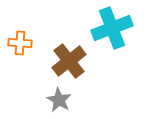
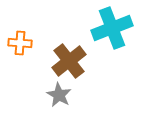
gray star: moved 5 px up
